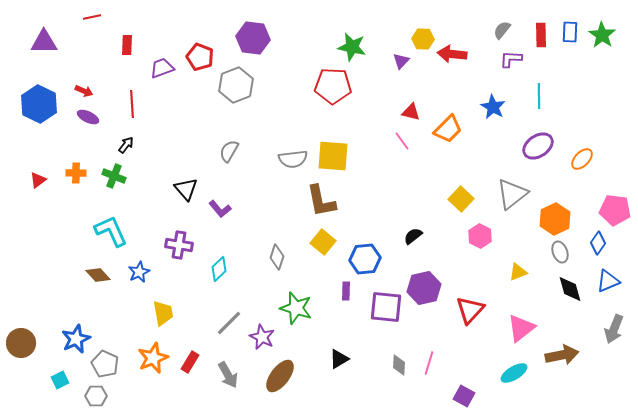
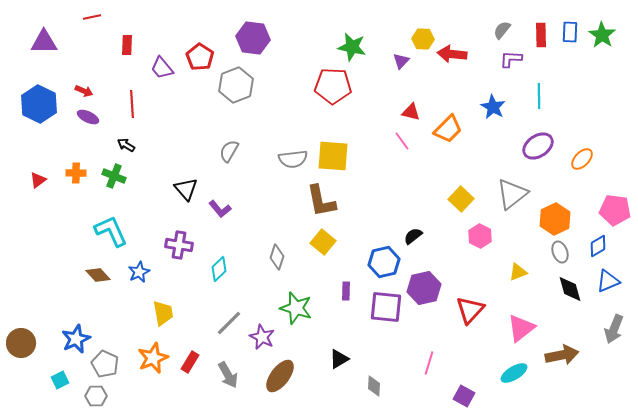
red pentagon at (200, 57): rotated 12 degrees clockwise
purple trapezoid at (162, 68): rotated 110 degrees counterclockwise
black arrow at (126, 145): rotated 96 degrees counterclockwise
blue diamond at (598, 243): moved 3 px down; rotated 25 degrees clockwise
blue hexagon at (365, 259): moved 19 px right, 3 px down; rotated 8 degrees counterclockwise
gray diamond at (399, 365): moved 25 px left, 21 px down
